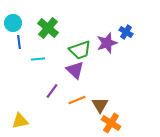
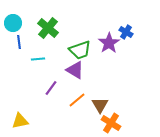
purple star: moved 2 px right; rotated 15 degrees counterclockwise
purple triangle: rotated 12 degrees counterclockwise
purple line: moved 1 px left, 3 px up
orange line: rotated 18 degrees counterclockwise
